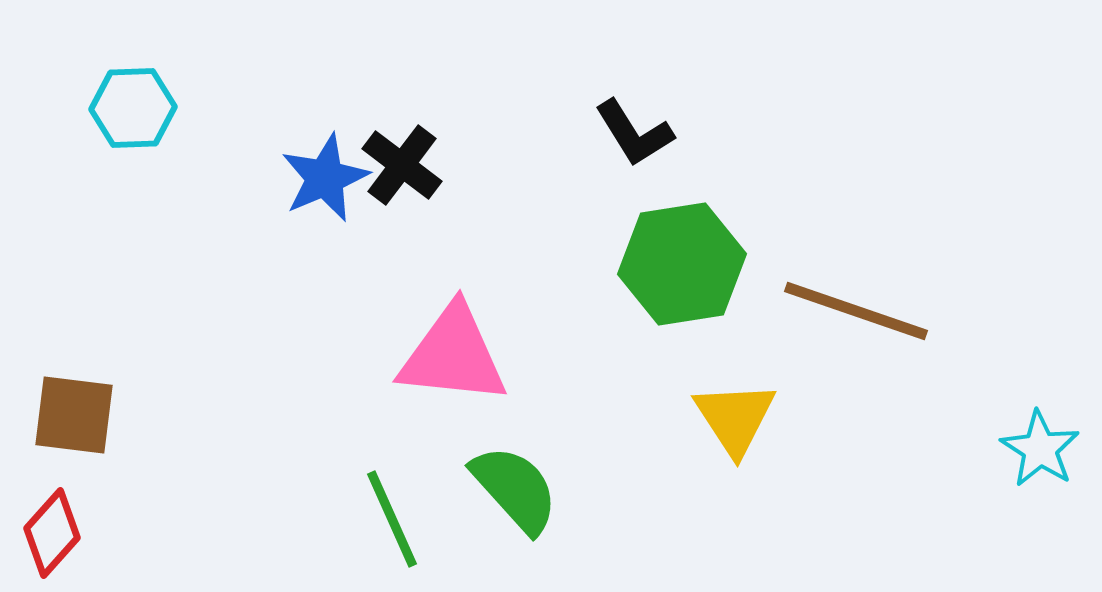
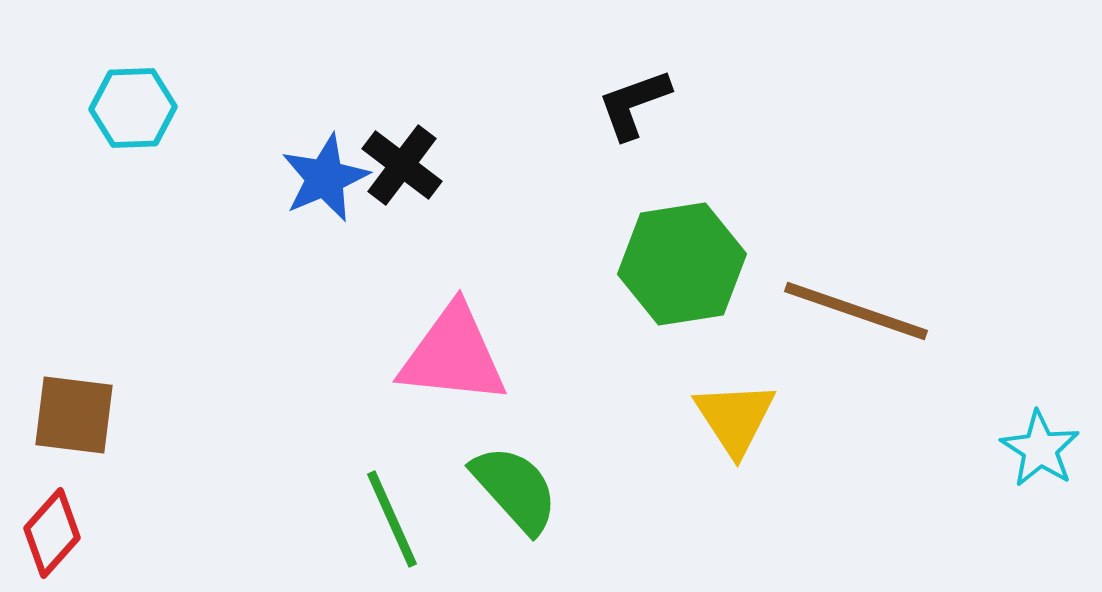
black L-shape: moved 29 px up; rotated 102 degrees clockwise
